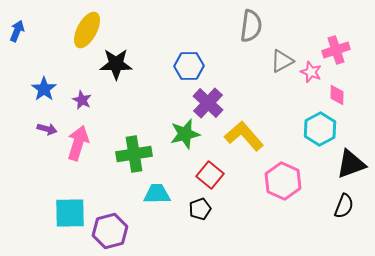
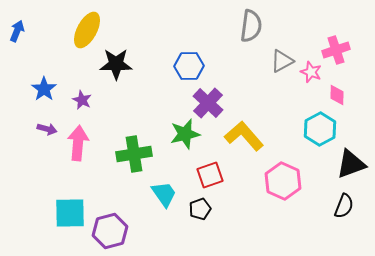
pink arrow: rotated 12 degrees counterclockwise
red square: rotated 32 degrees clockwise
cyan trapezoid: moved 7 px right; rotated 56 degrees clockwise
